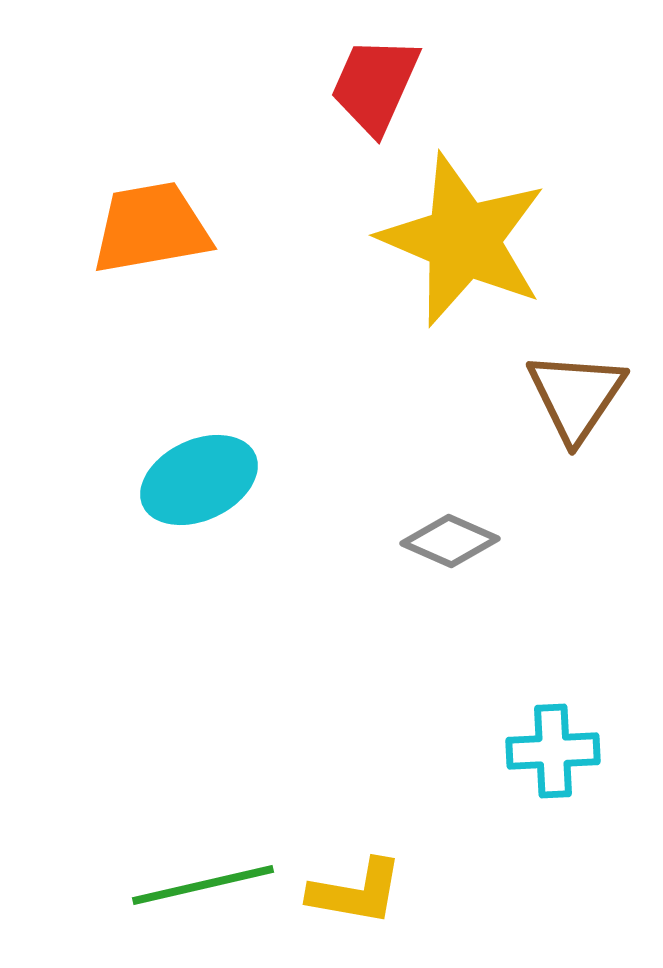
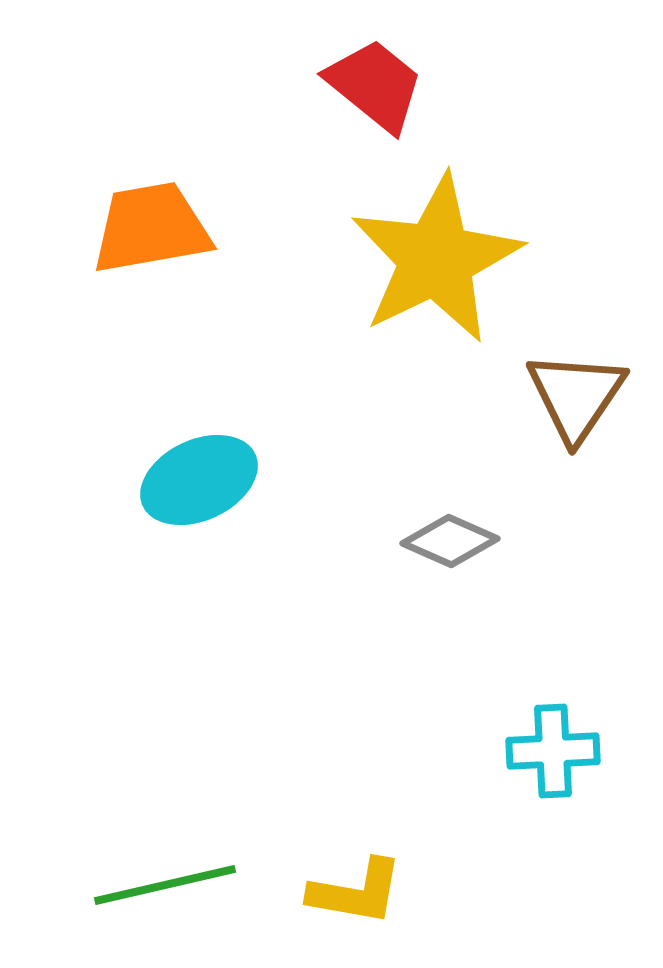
red trapezoid: rotated 105 degrees clockwise
yellow star: moved 27 px left, 19 px down; rotated 23 degrees clockwise
green line: moved 38 px left
